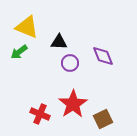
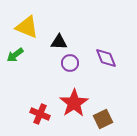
green arrow: moved 4 px left, 3 px down
purple diamond: moved 3 px right, 2 px down
red star: moved 1 px right, 1 px up
